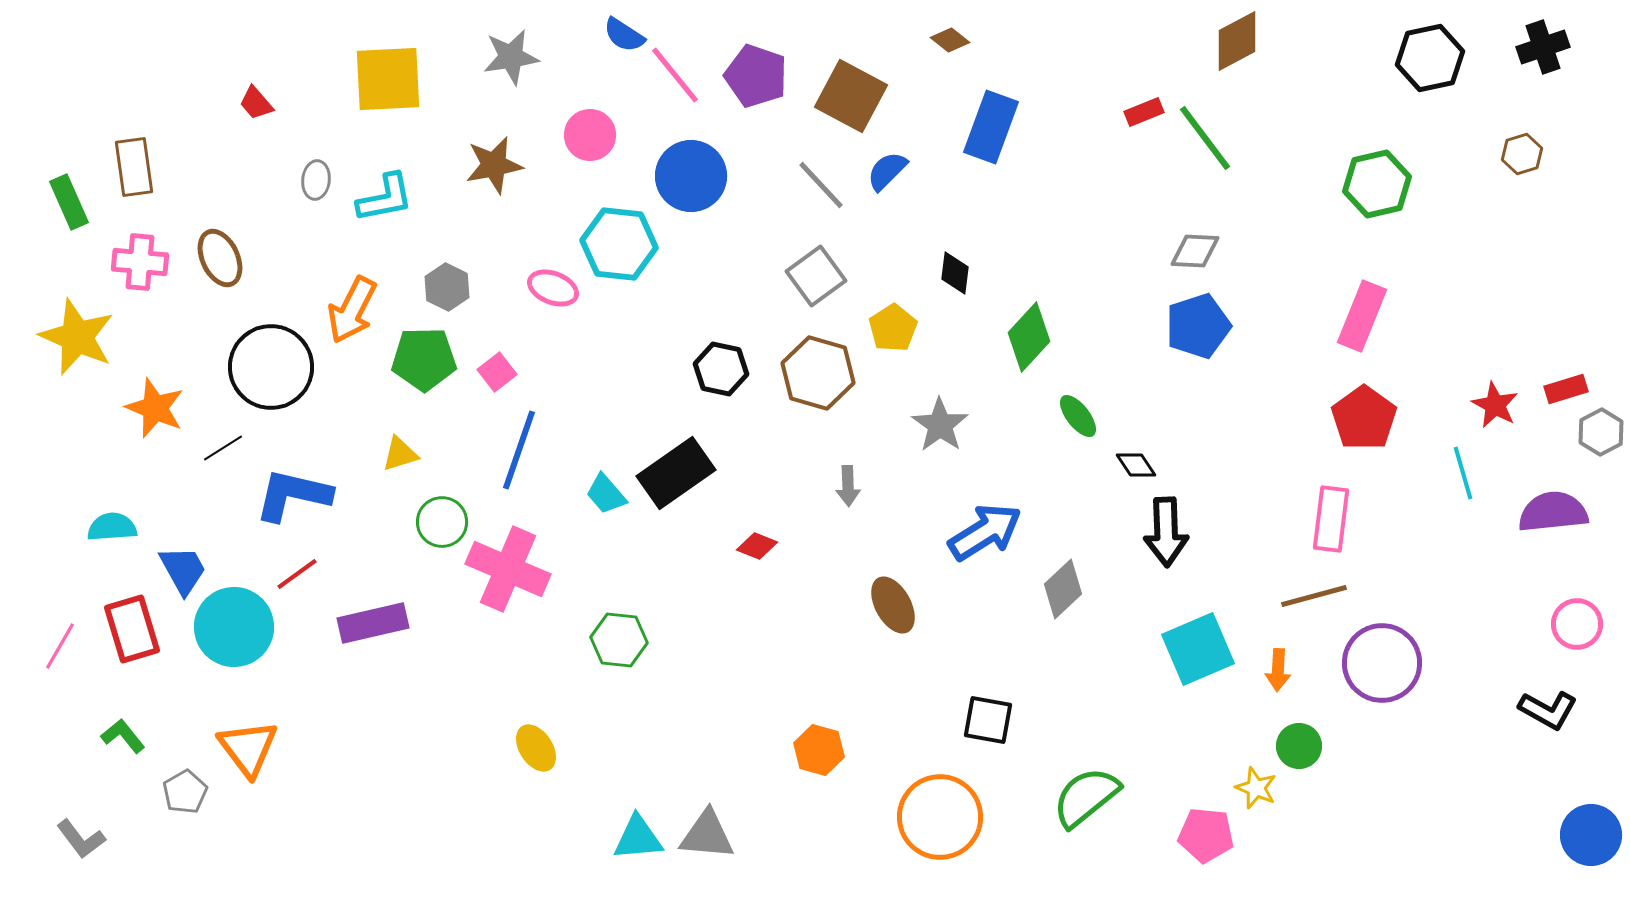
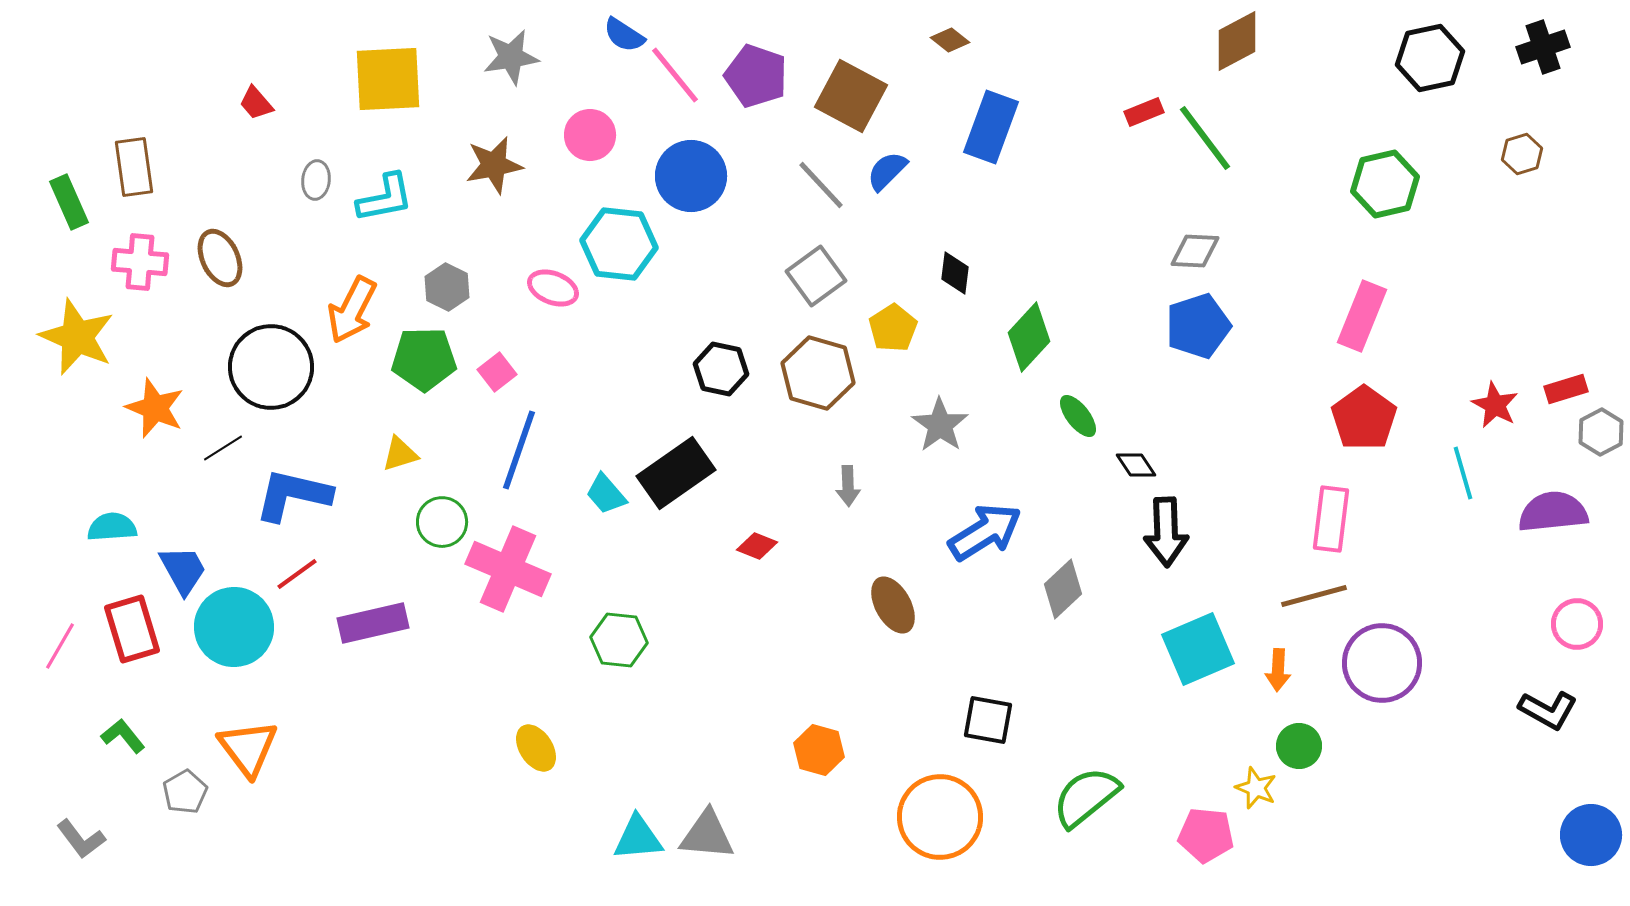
green hexagon at (1377, 184): moved 8 px right
